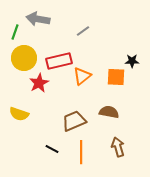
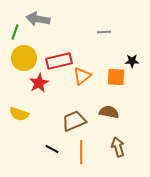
gray line: moved 21 px right, 1 px down; rotated 32 degrees clockwise
